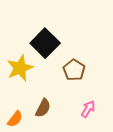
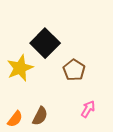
brown semicircle: moved 3 px left, 8 px down
